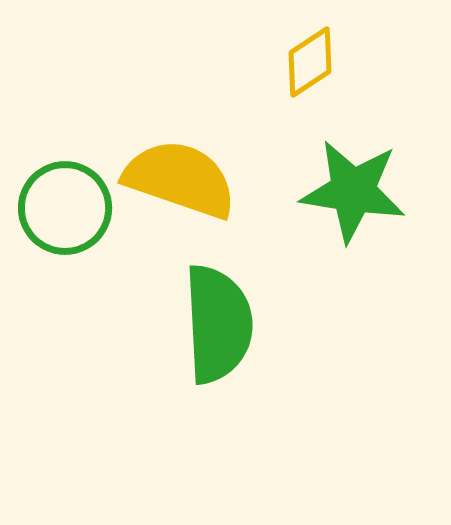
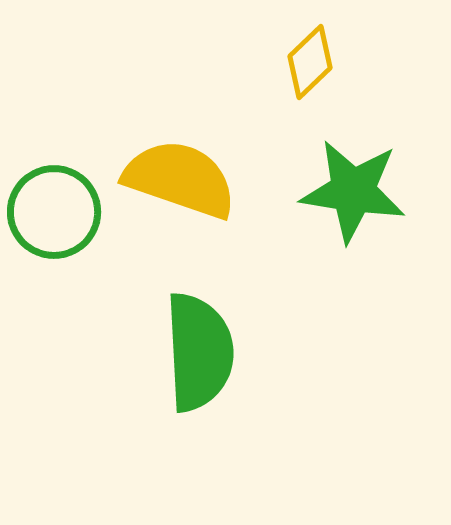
yellow diamond: rotated 10 degrees counterclockwise
green circle: moved 11 px left, 4 px down
green semicircle: moved 19 px left, 28 px down
